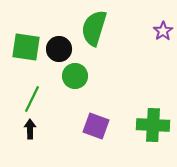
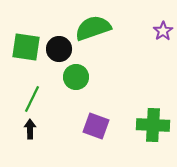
green semicircle: moved 1 px left; rotated 54 degrees clockwise
green circle: moved 1 px right, 1 px down
